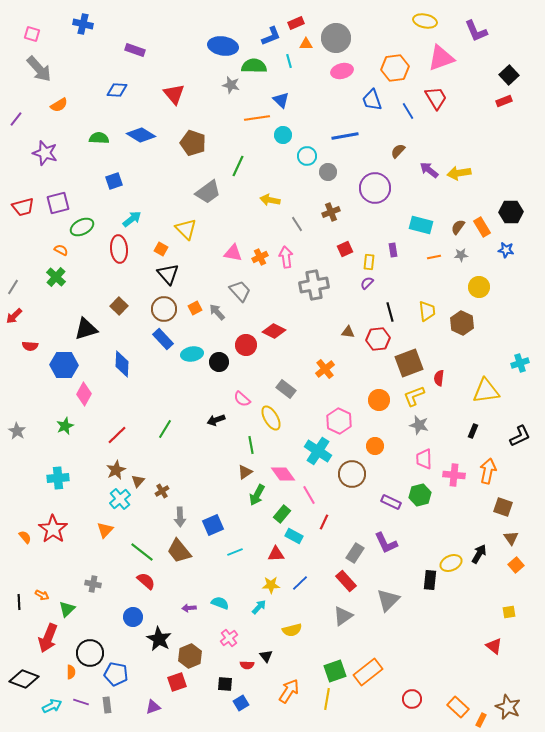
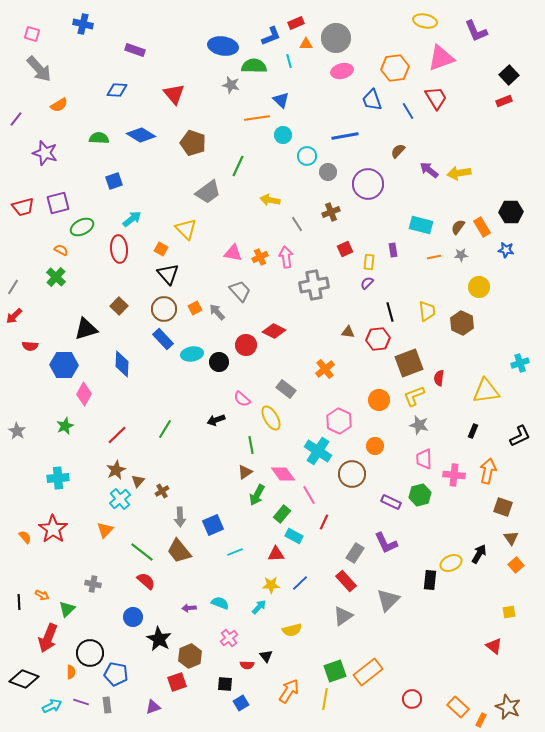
purple circle at (375, 188): moved 7 px left, 4 px up
yellow line at (327, 699): moved 2 px left
